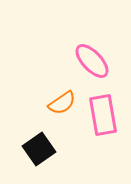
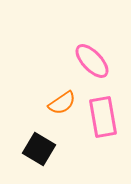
pink rectangle: moved 2 px down
black square: rotated 24 degrees counterclockwise
